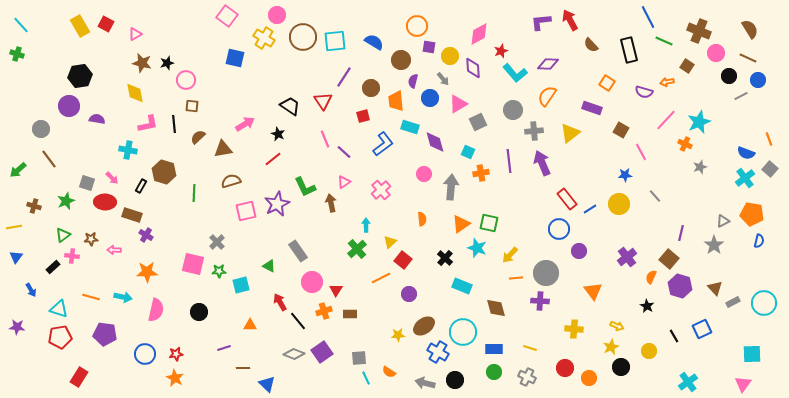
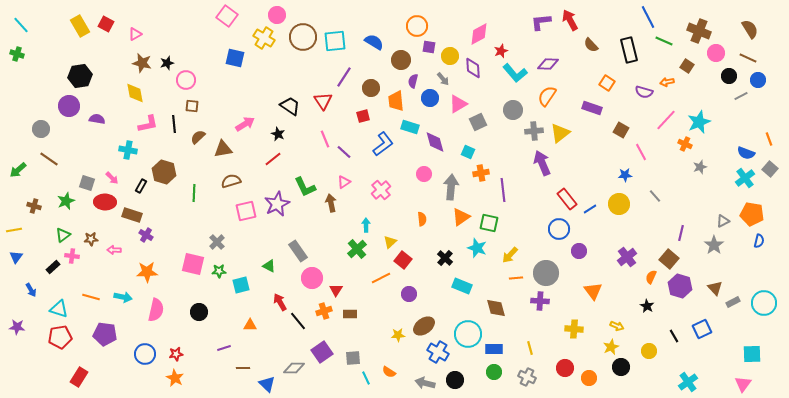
yellow triangle at (570, 133): moved 10 px left
brown line at (49, 159): rotated 18 degrees counterclockwise
purple line at (509, 161): moved 6 px left, 29 px down
orange triangle at (461, 224): moved 7 px up
yellow line at (14, 227): moved 3 px down
pink circle at (312, 282): moved 4 px up
cyan circle at (463, 332): moved 5 px right, 2 px down
yellow line at (530, 348): rotated 56 degrees clockwise
gray diamond at (294, 354): moved 14 px down; rotated 20 degrees counterclockwise
gray square at (359, 358): moved 6 px left
